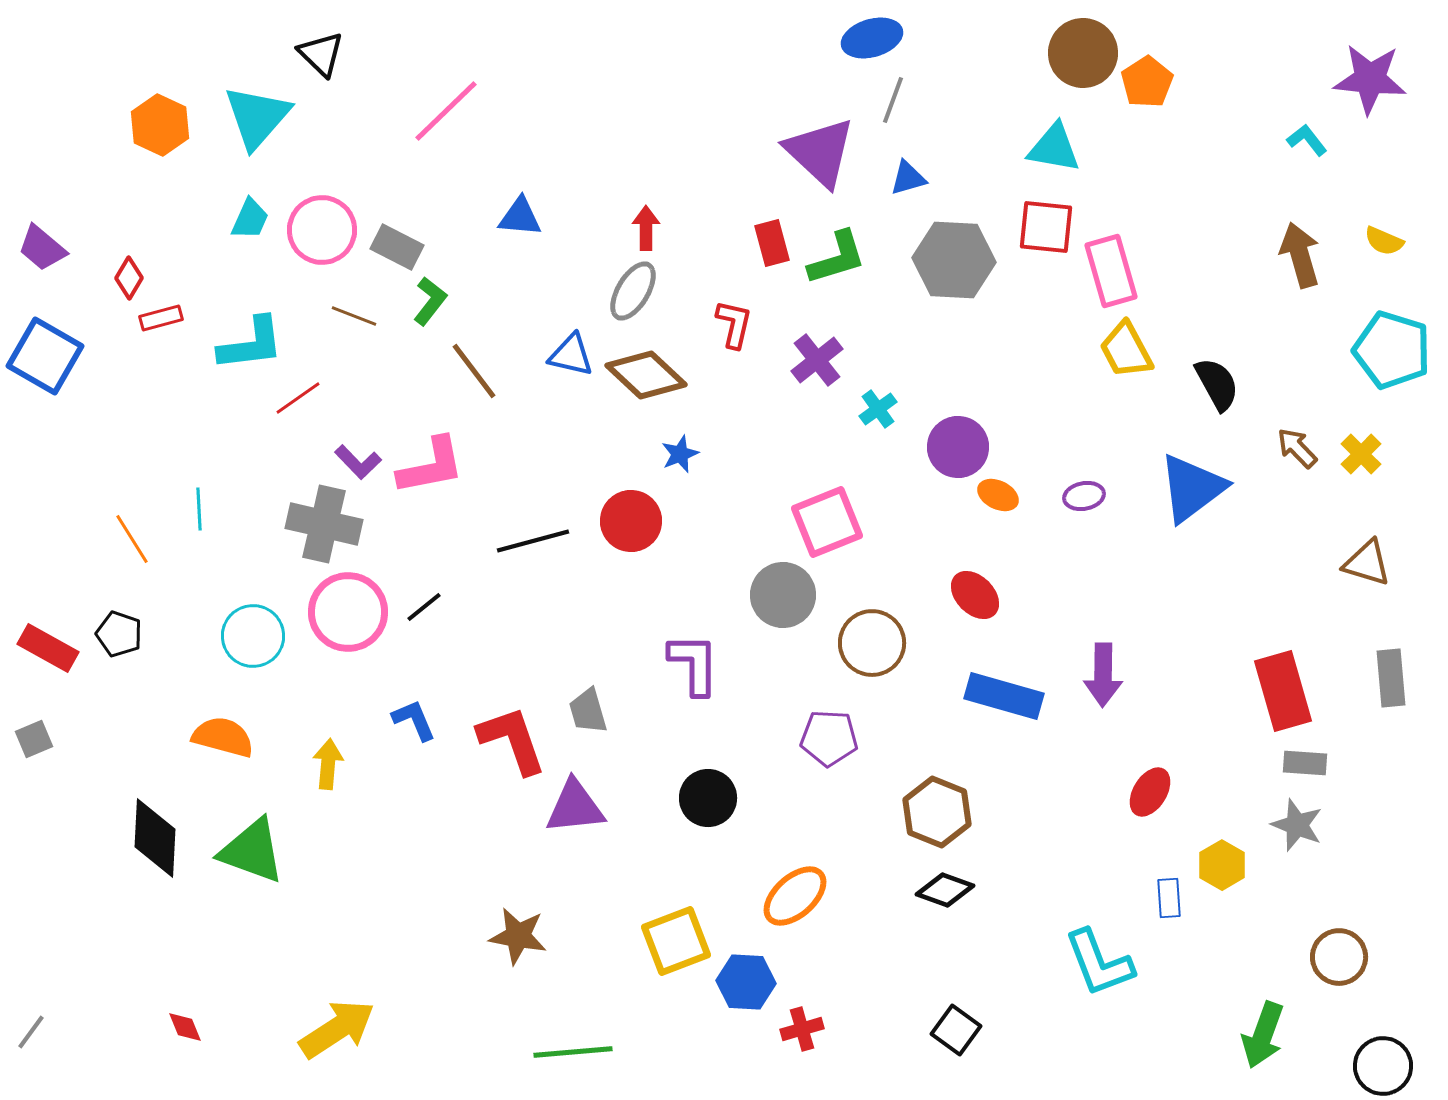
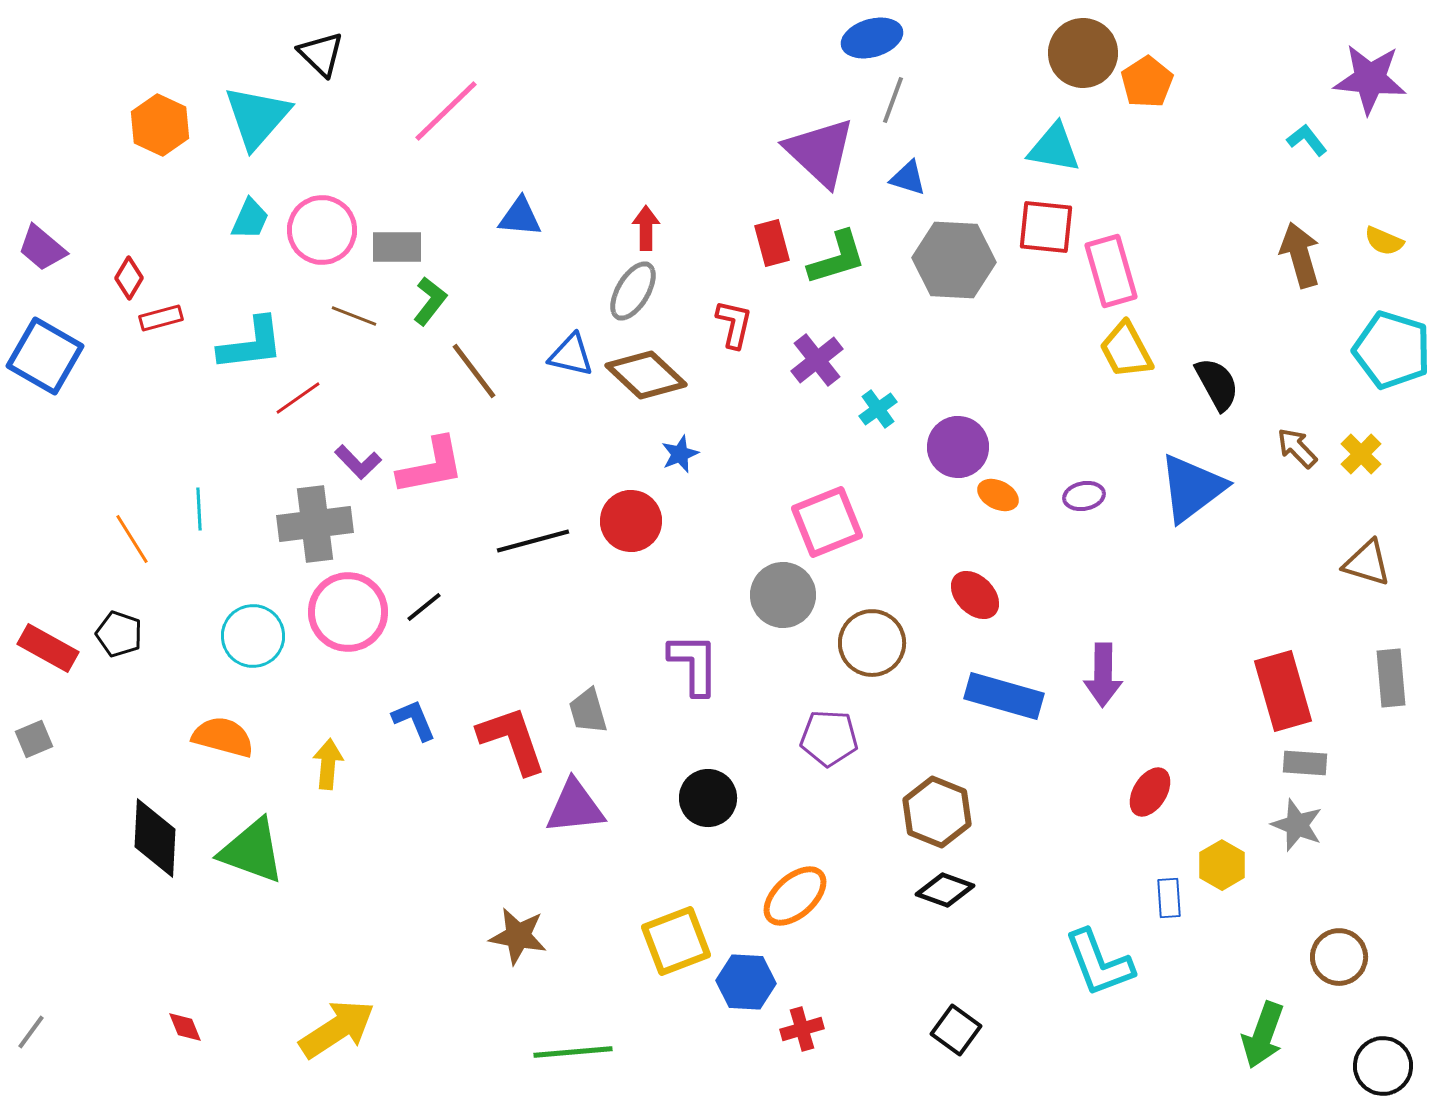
blue triangle at (908, 178): rotated 33 degrees clockwise
gray rectangle at (397, 247): rotated 27 degrees counterclockwise
gray cross at (324, 524): moved 9 px left; rotated 20 degrees counterclockwise
